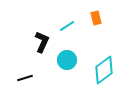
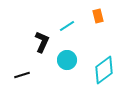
orange rectangle: moved 2 px right, 2 px up
black line: moved 3 px left, 3 px up
